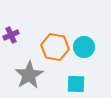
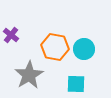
purple cross: rotated 28 degrees counterclockwise
cyan circle: moved 2 px down
